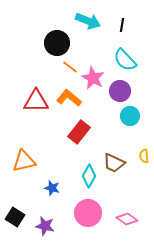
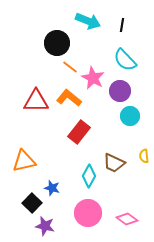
black square: moved 17 px right, 14 px up; rotated 12 degrees clockwise
